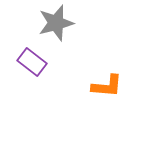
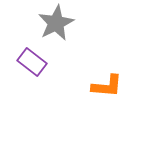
gray star: rotated 12 degrees counterclockwise
